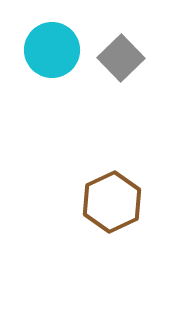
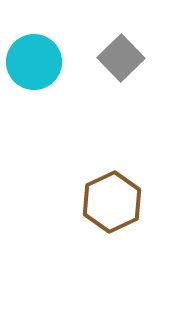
cyan circle: moved 18 px left, 12 px down
